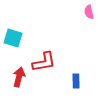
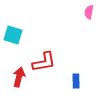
pink semicircle: rotated 24 degrees clockwise
cyan square: moved 3 px up
